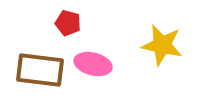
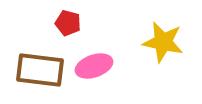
yellow star: moved 1 px right, 3 px up
pink ellipse: moved 1 px right, 2 px down; rotated 33 degrees counterclockwise
